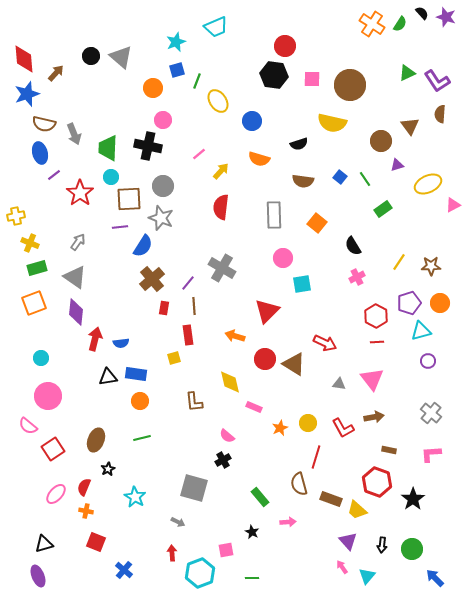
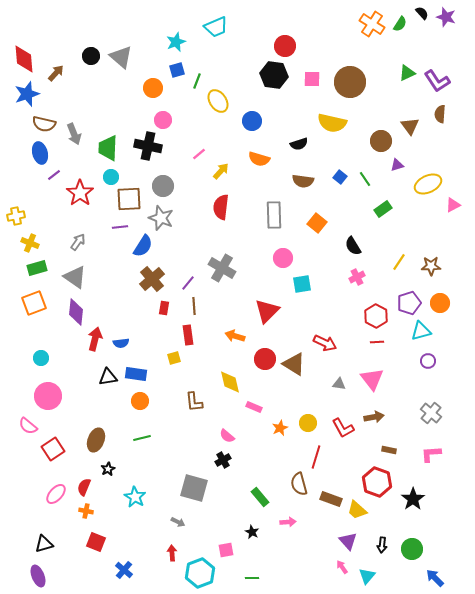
brown circle at (350, 85): moved 3 px up
